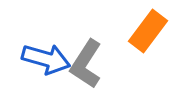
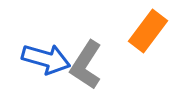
gray L-shape: moved 1 px down
